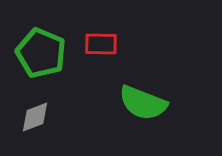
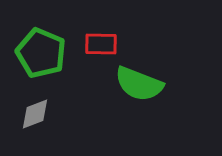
green semicircle: moved 4 px left, 19 px up
gray diamond: moved 3 px up
